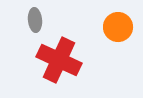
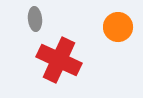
gray ellipse: moved 1 px up
